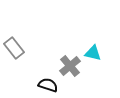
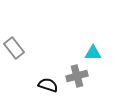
cyan triangle: rotated 12 degrees counterclockwise
gray cross: moved 7 px right, 10 px down; rotated 25 degrees clockwise
